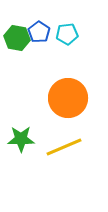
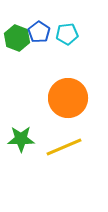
green hexagon: rotated 10 degrees clockwise
